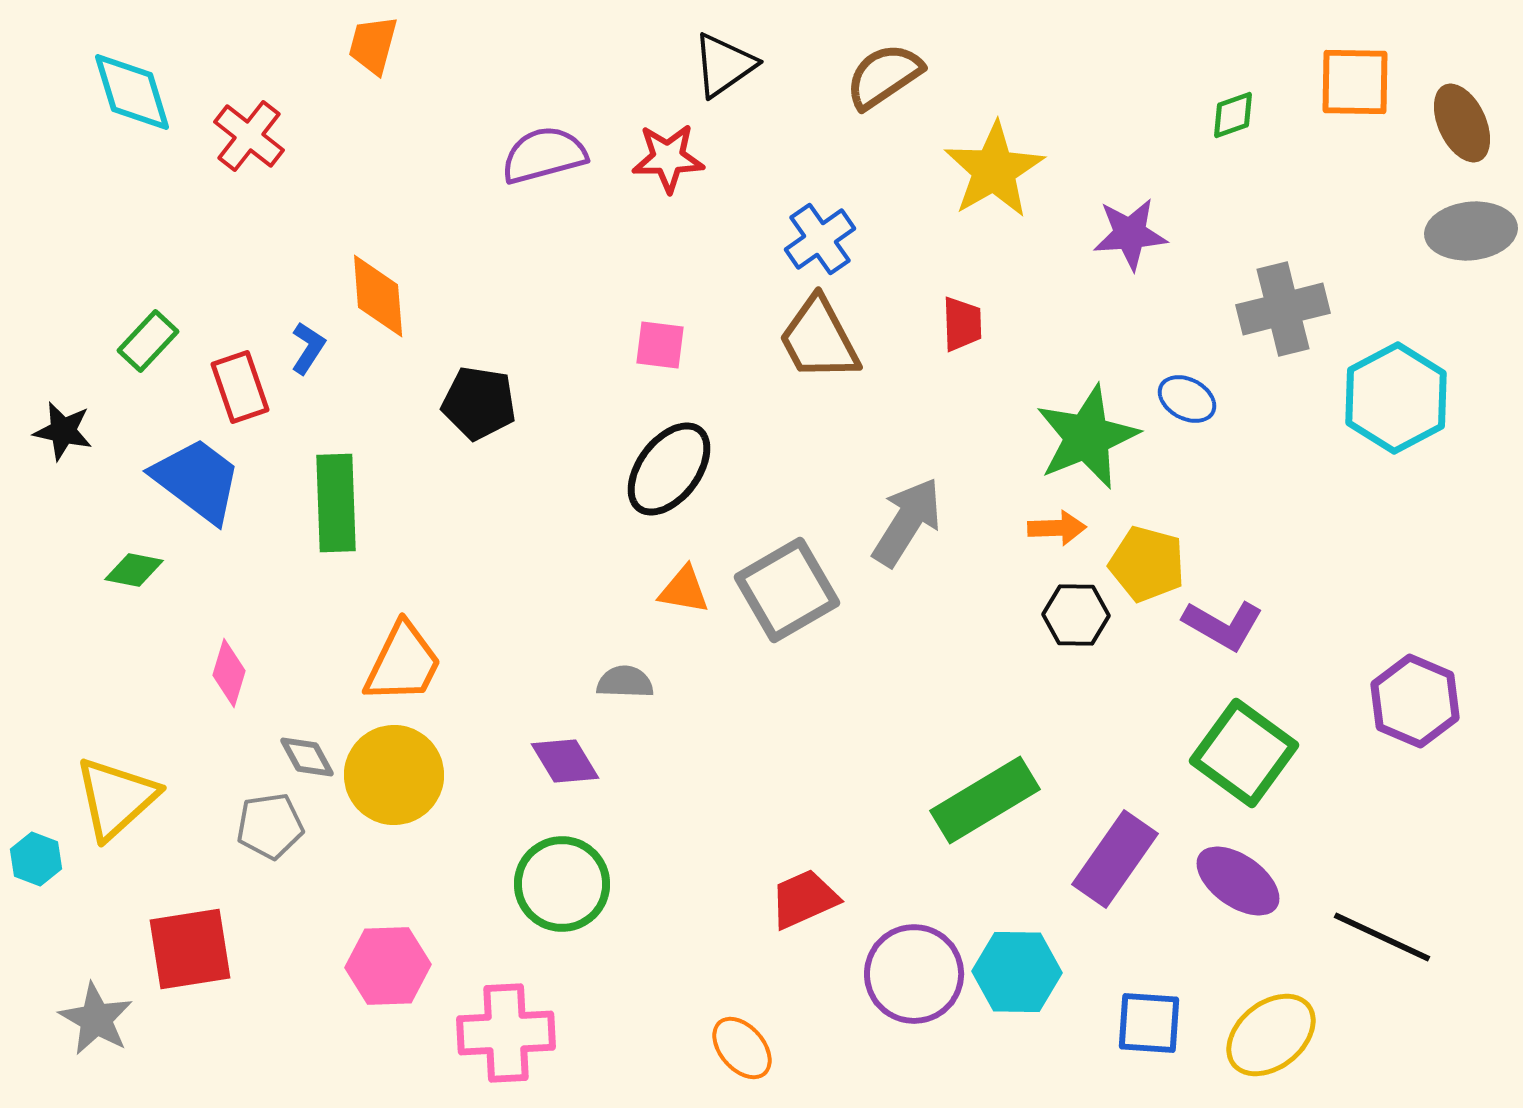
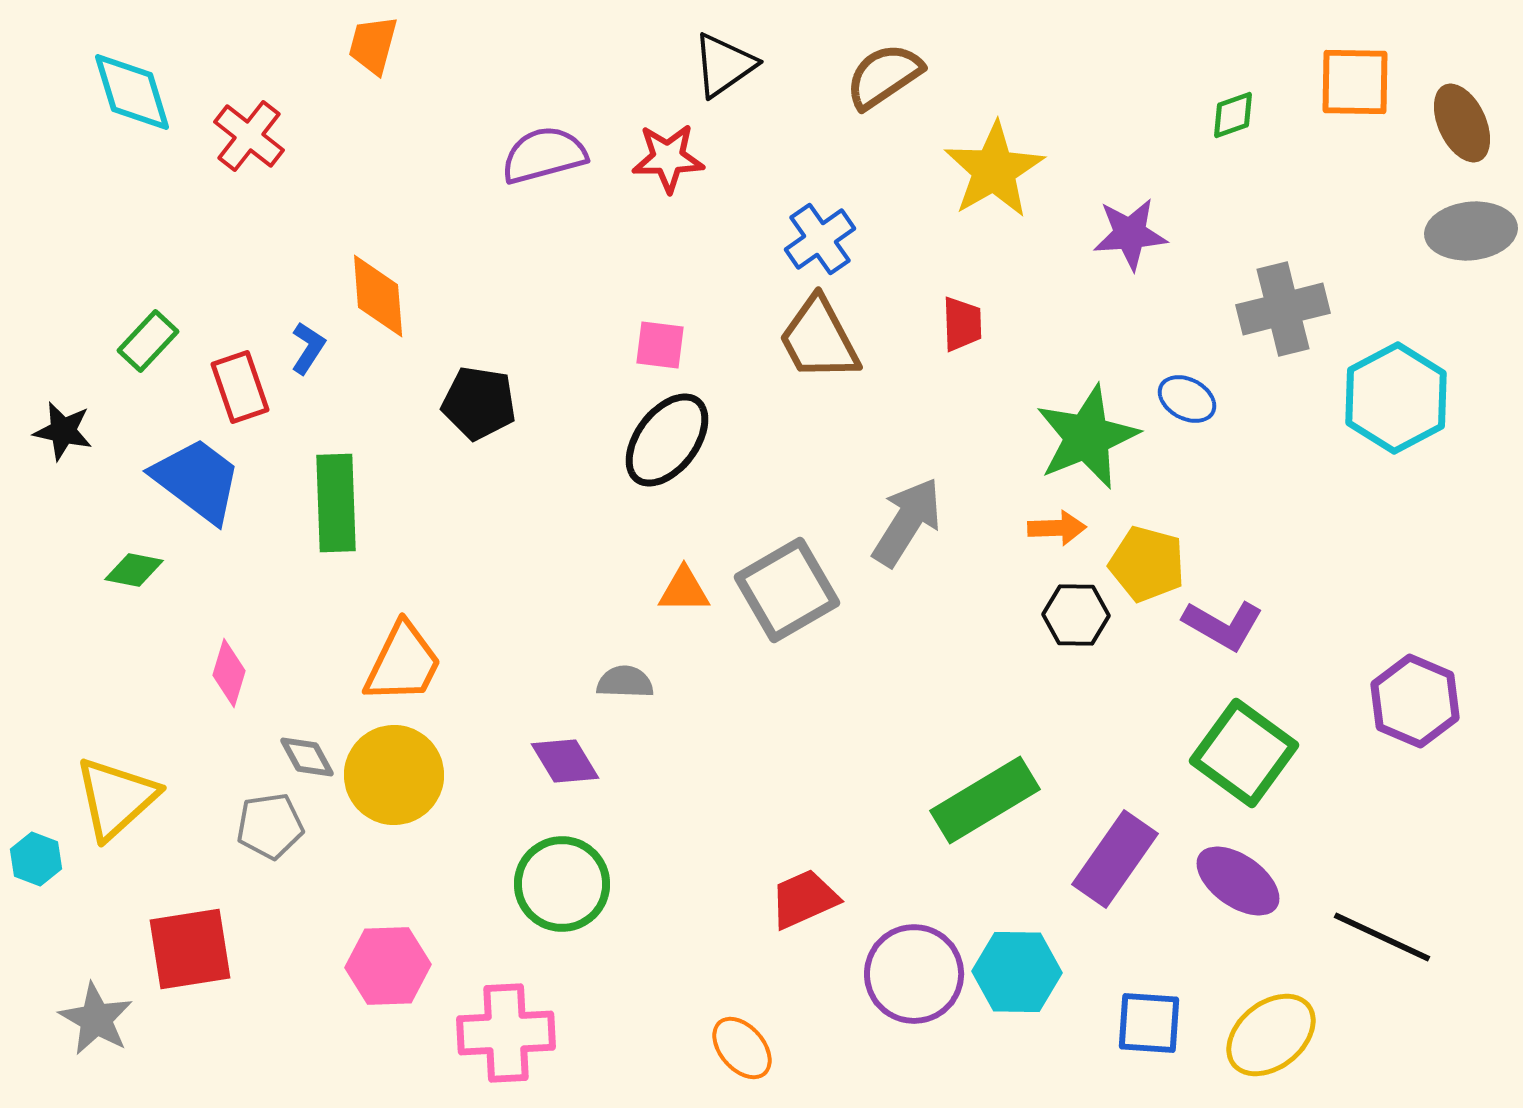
black ellipse at (669, 469): moved 2 px left, 29 px up
orange triangle at (684, 590): rotated 10 degrees counterclockwise
